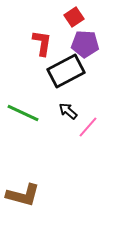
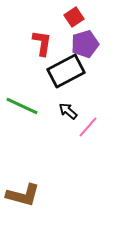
purple pentagon: rotated 20 degrees counterclockwise
green line: moved 1 px left, 7 px up
